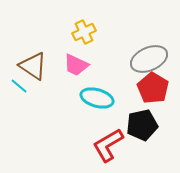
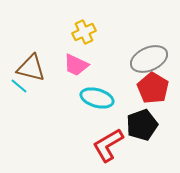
brown triangle: moved 2 px left, 2 px down; rotated 20 degrees counterclockwise
black pentagon: rotated 8 degrees counterclockwise
